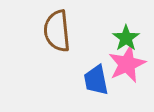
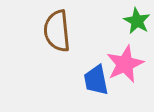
green star: moved 11 px right, 17 px up; rotated 8 degrees counterclockwise
pink star: moved 2 px left
